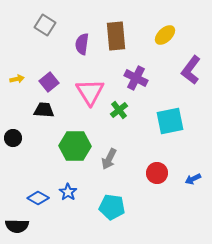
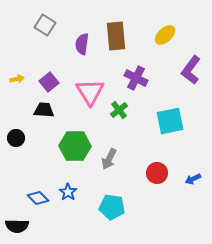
black circle: moved 3 px right
blue diamond: rotated 15 degrees clockwise
